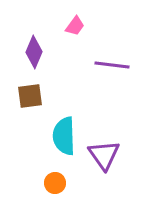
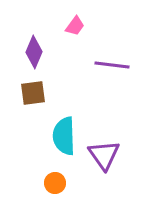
brown square: moved 3 px right, 3 px up
